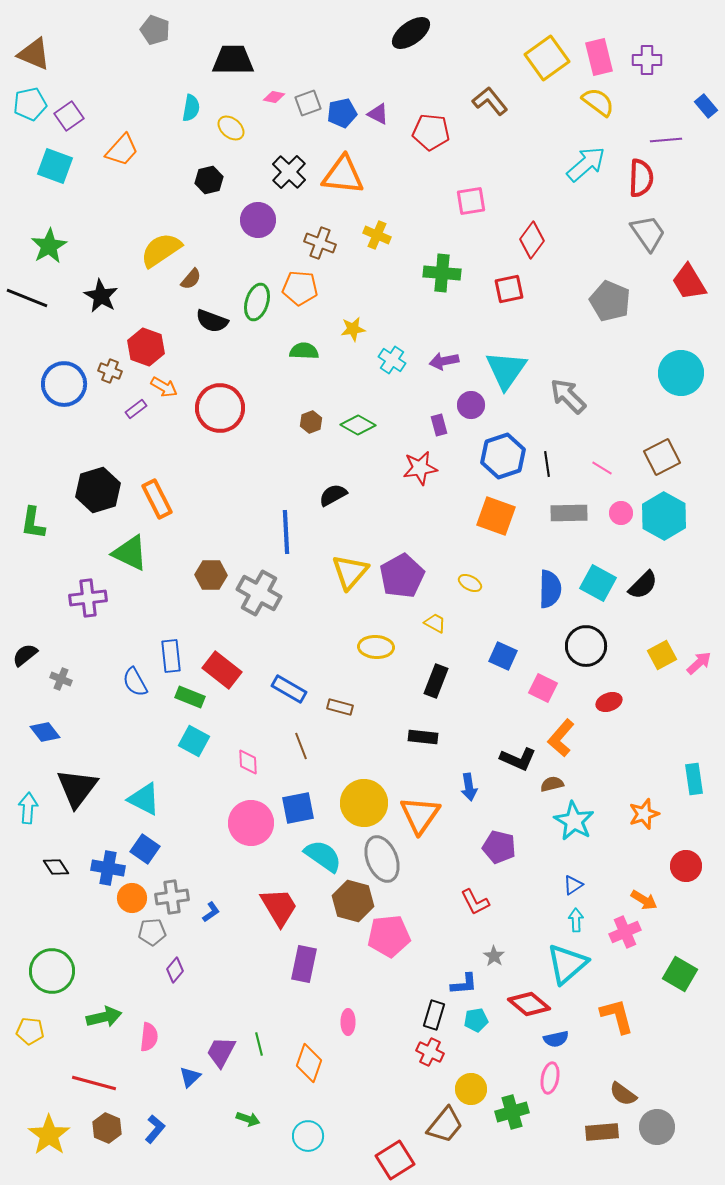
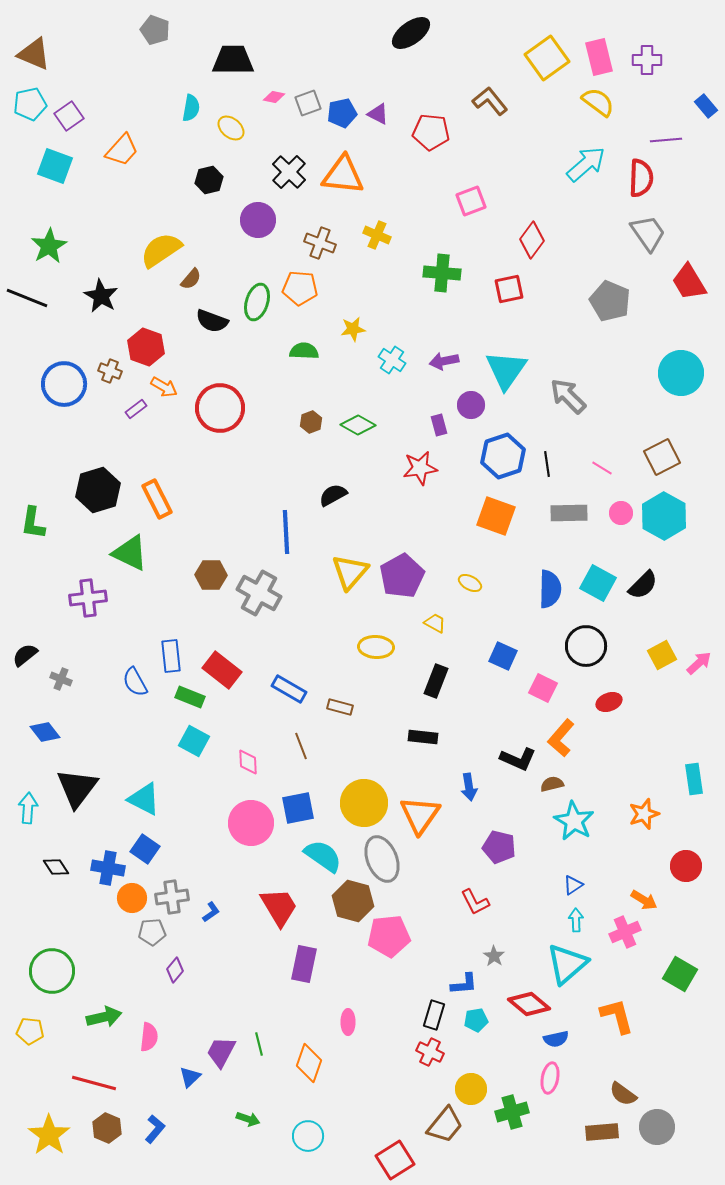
pink square at (471, 201): rotated 12 degrees counterclockwise
